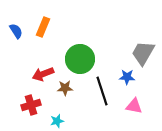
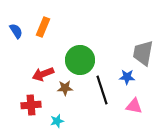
gray trapezoid: rotated 20 degrees counterclockwise
green circle: moved 1 px down
black line: moved 1 px up
red cross: rotated 12 degrees clockwise
